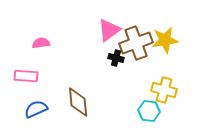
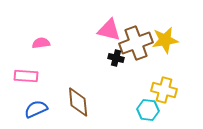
pink triangle: rotated 50 degrees clockwise
cyan hexagon: moved 1 px left, 1 px up
